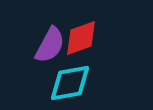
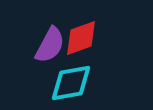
cyan diamond: moved 1 px right
